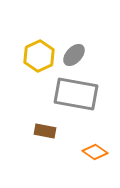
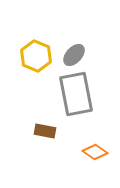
yellow hexagon: moved 3 px left; rotated 12 degrees counterclockwise
gray rectangle: rotated 69 degrees clockwise
